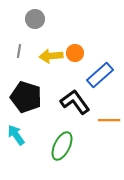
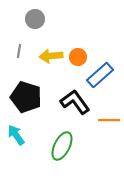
orange circle: moved 3 px right, 4 px down
